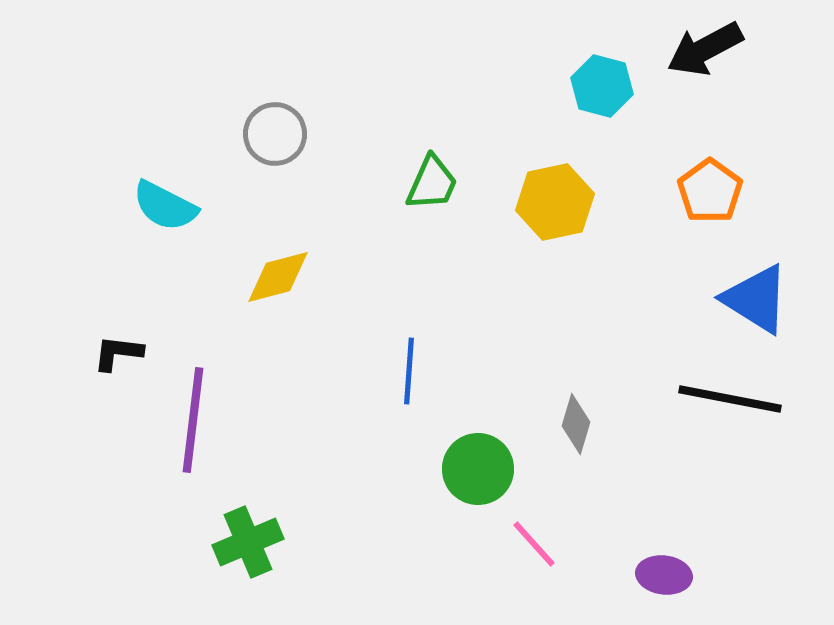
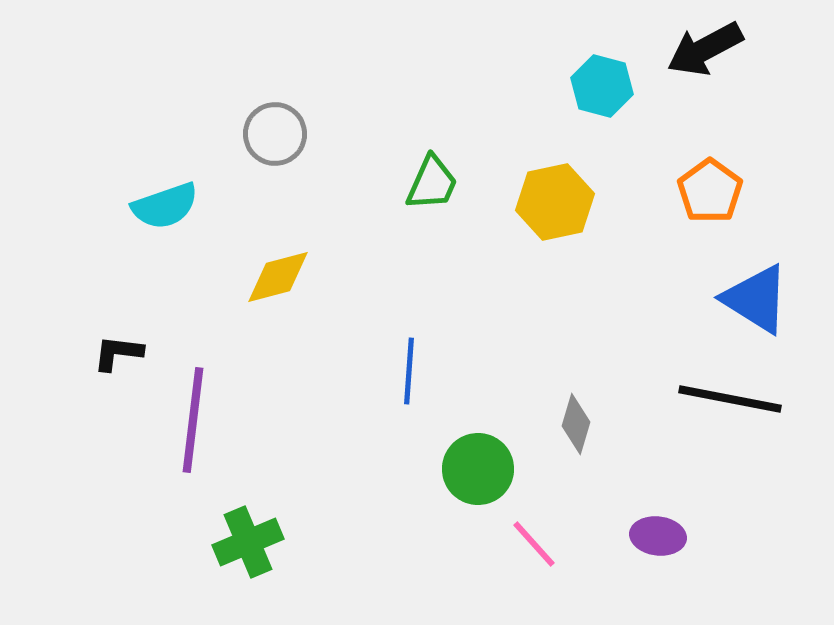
cyan semicircle: rotated 46 degrees counterclockwise
purple ellipse: moved 6 px left, 39 px up
